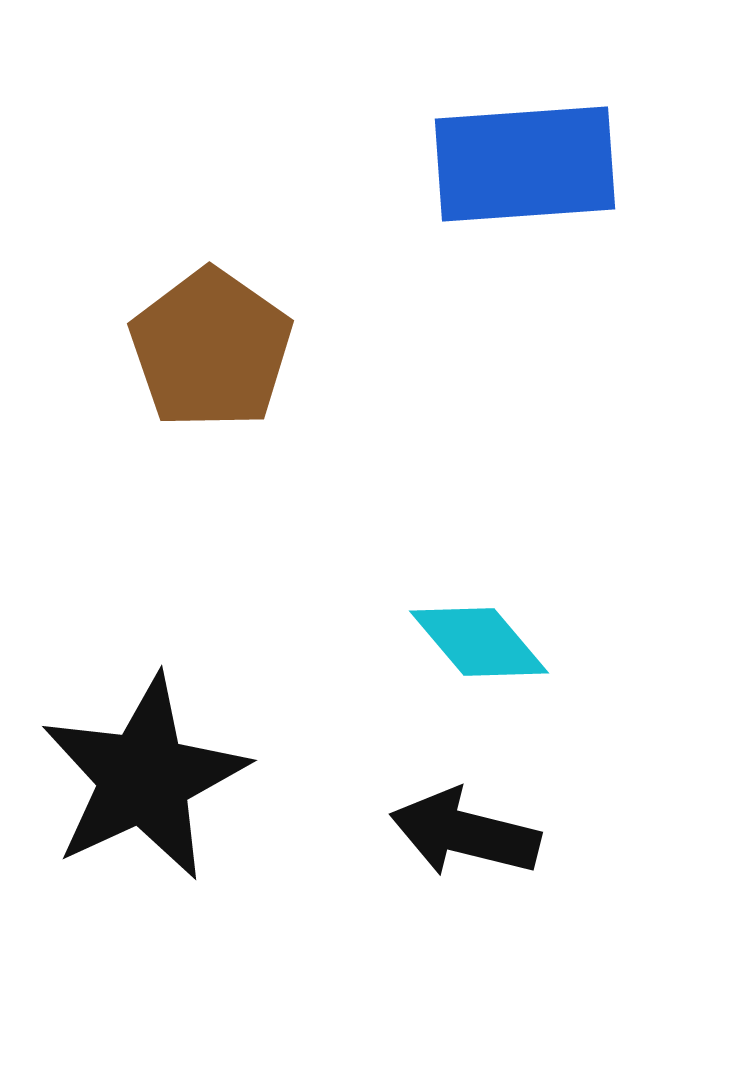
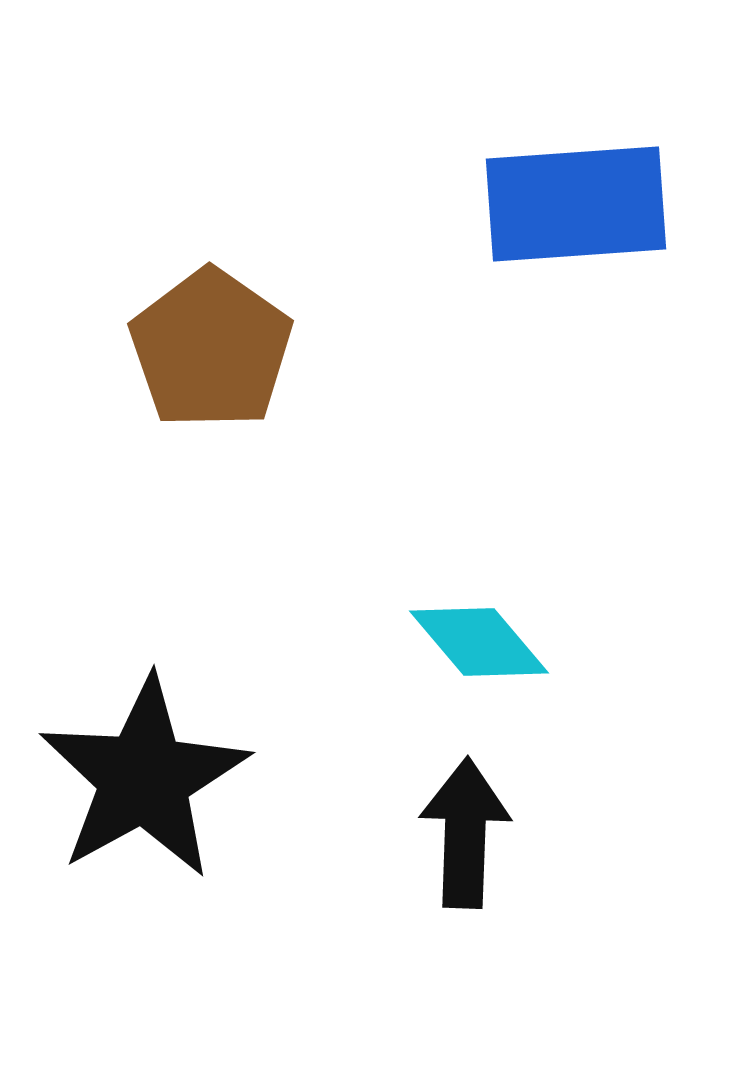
blue rectangle: moved 51 px right, 40 px down
black star: rotated 4 degrees counterclockwise
black arrow: rotated 78 degrees clockwise
